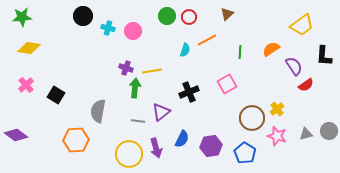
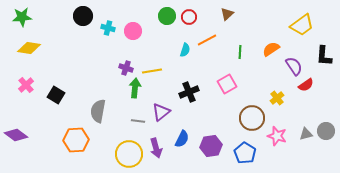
yellow cross: moved 11 px up
gray circle: moved 3 px left
